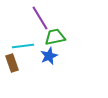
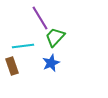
green trapezoid: rotated 35 degrees counterclockwise
blue star: moved 2 px right, 7 px down
brown rectangle: moved 3 px down
